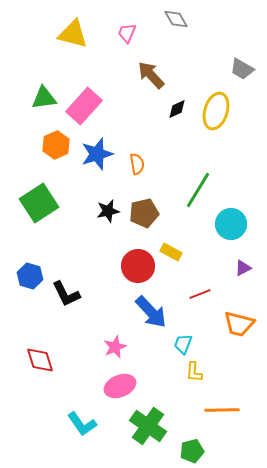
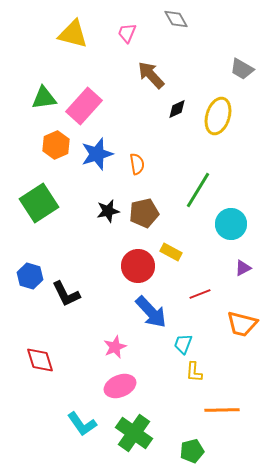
yellow ellipse: moved 2 px right, 5 px down
orange trapezoid: moved 3 px right
green cross: moved 14 px left, 7 px down
